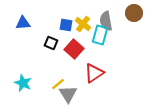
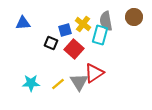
brown circle: moved 4 px down
blue square: moved 1 px left, 5 px down; rotated 24 degrees counterclockwise
cyan star: moved 8 px right; rotated 24 degrees counterclockwise
gray triangle: moved 11 px right, 12 px up
